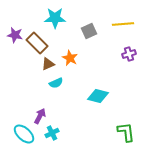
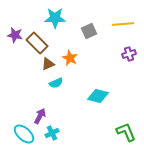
green L-shape: rotated 15 degrees counterclockwise
